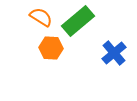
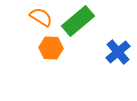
blue cross: moved 4 px right, 1 px up
